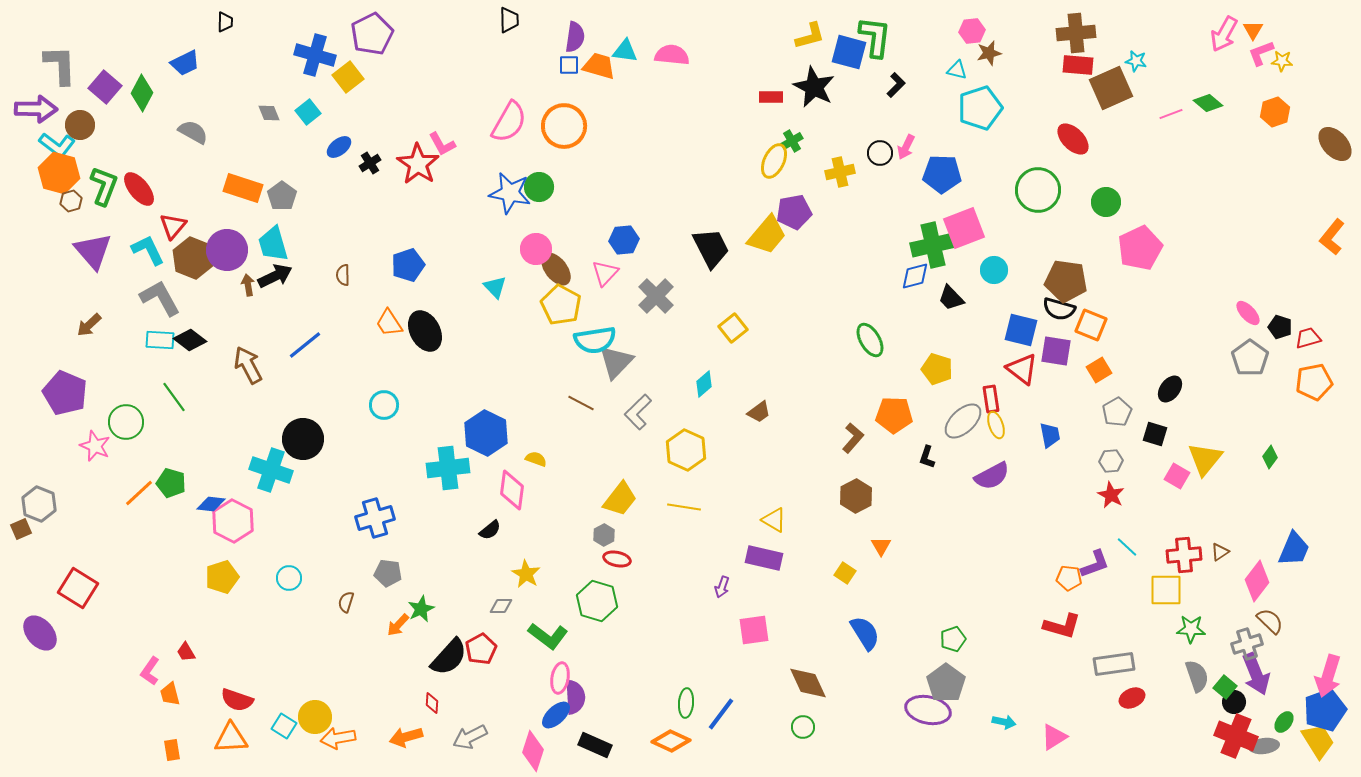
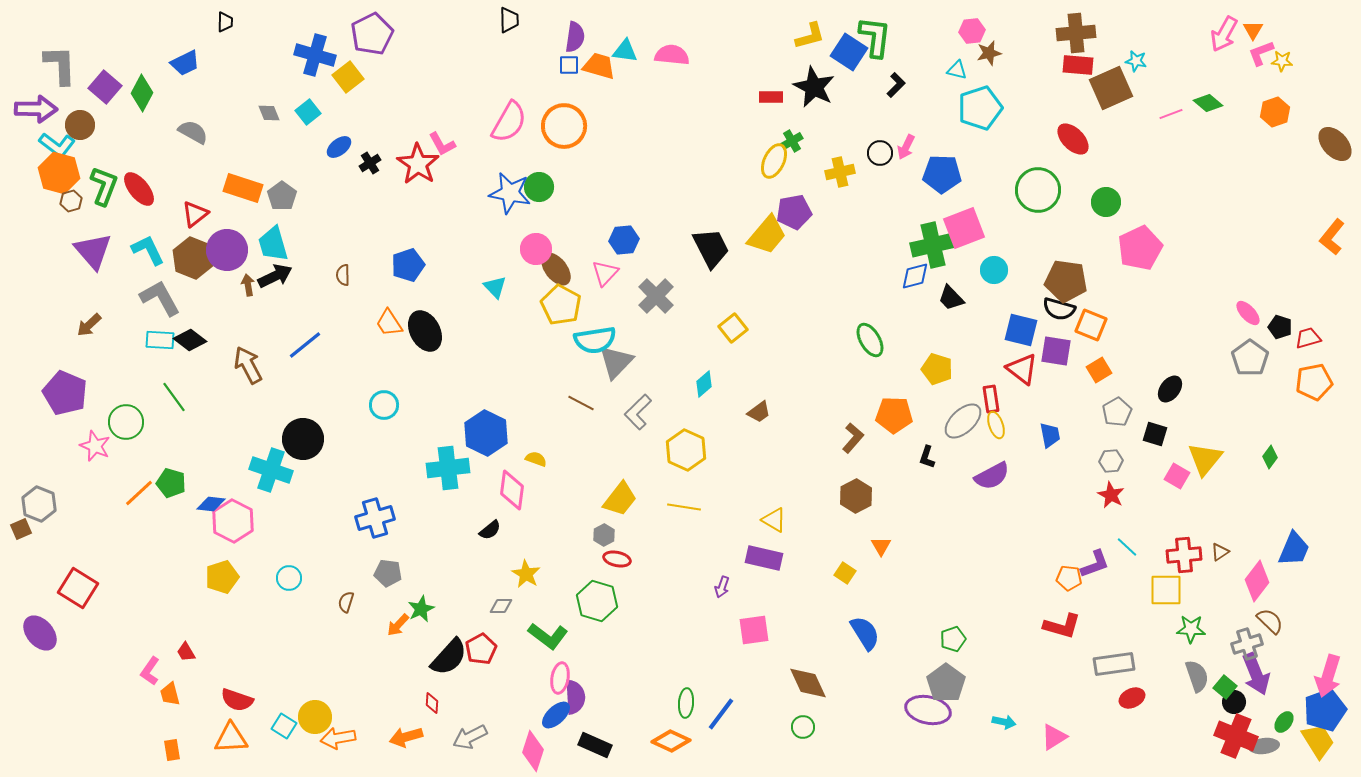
blue square at (849, 52): rotated 18 degrees clockwise
red triangle at (173, 226): moved 22 px right, 12 px up; rotated 12 degrees clockwise
